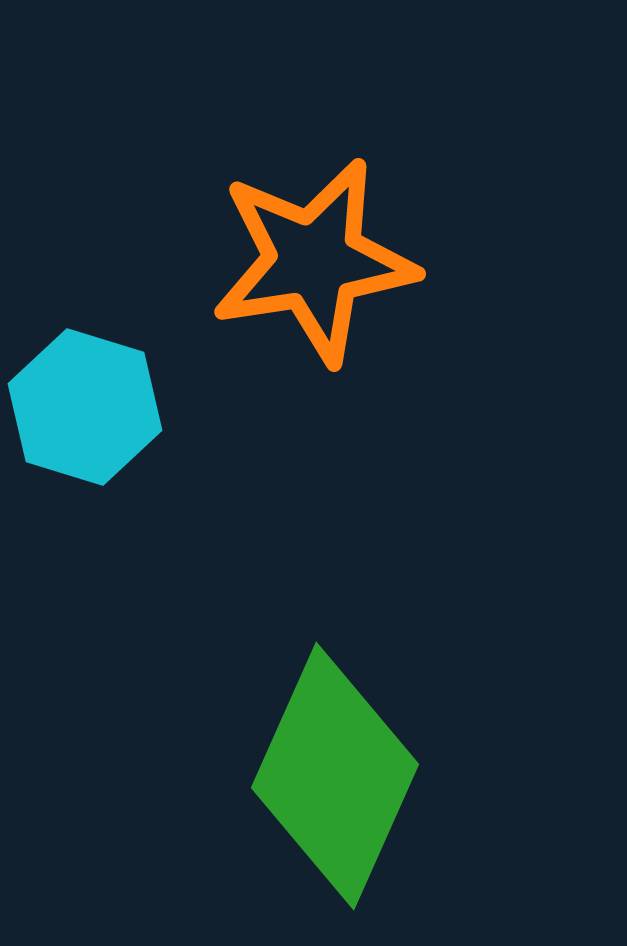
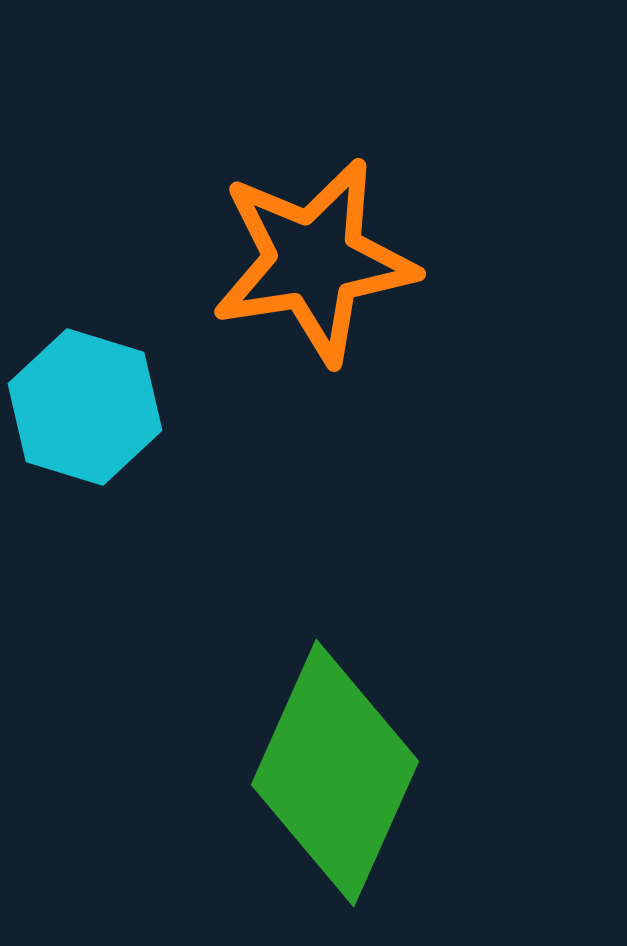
green diamond: moved 3 px up
